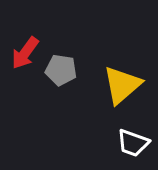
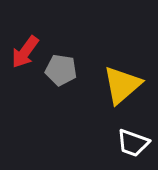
red arrow: moved 1 px up
